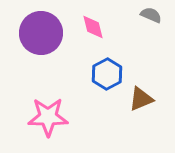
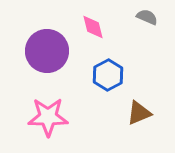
gray semicircle: moved 4 px left, 2 px down
purple circle: moved 6 px right, 18 px down
blue hexagon: moved 1 px right, 1 px down
brown triangle: moved 2 px left, 14 px down
